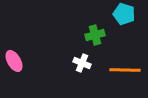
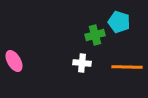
cyan pentagon: moved 5 px left, 8 px down
white cross: rotated 18 degrees counterclockwise
orange line: moved 2 px right, 3 px up
